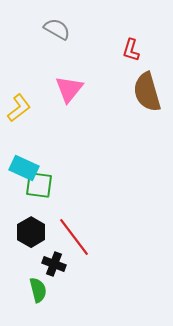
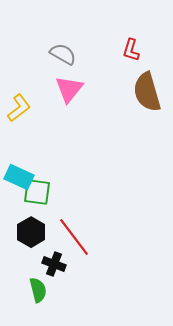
gray semicircle: moved 6 px right, 25 px down
cyan rectangle: moved 5 px left, 9 px down
green square: moved 2 px left, 7 px down
